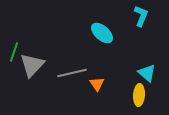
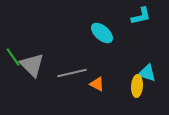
cyan L-shape: rotated 55 degrees clockwise
green line: moved 1 px left, 5 px down; rotated 54 degrees counterclockwise
gray triangle: rotated 28 degrees counterclockwise
cyan triangle: rotated 24 degrees counterclockwise
orange triangle: rotated 28 degrees counterclockwise
yellow ellipse: moved 2 px left, 9 px up
